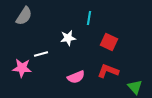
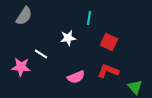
white line: rotated 48 degrees clockwise
pink star: moved 1 px left, 1 px up
